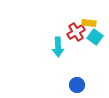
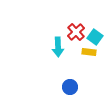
yellow rectangle: moved 29 px down
red cross: rotated 12 degrees counterclockwise
blue circle: moved 7 px left, 2 px down
